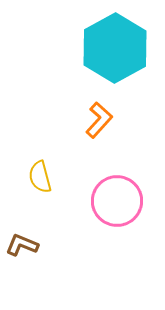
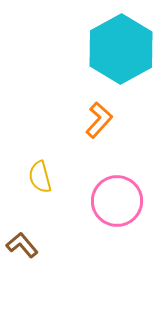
cyan hexagon: moved 6 px right, 1 px down
brown L-shape: rotated 28 degrees clockwise
